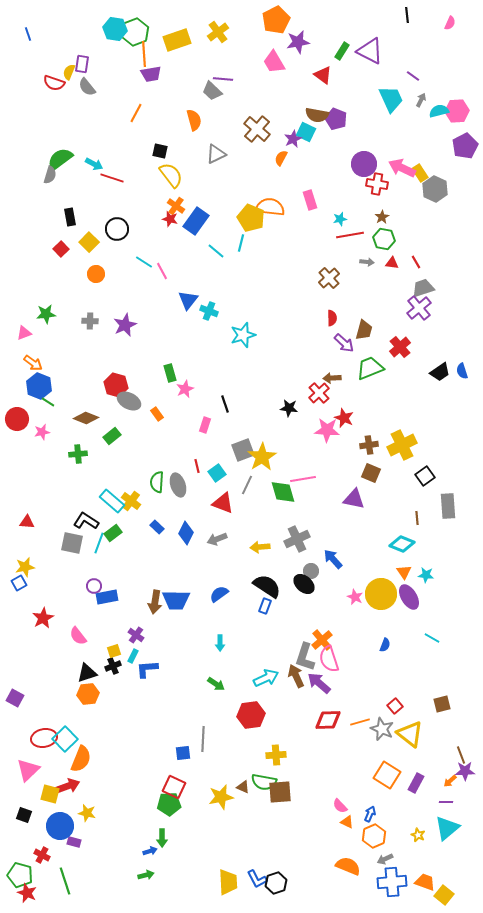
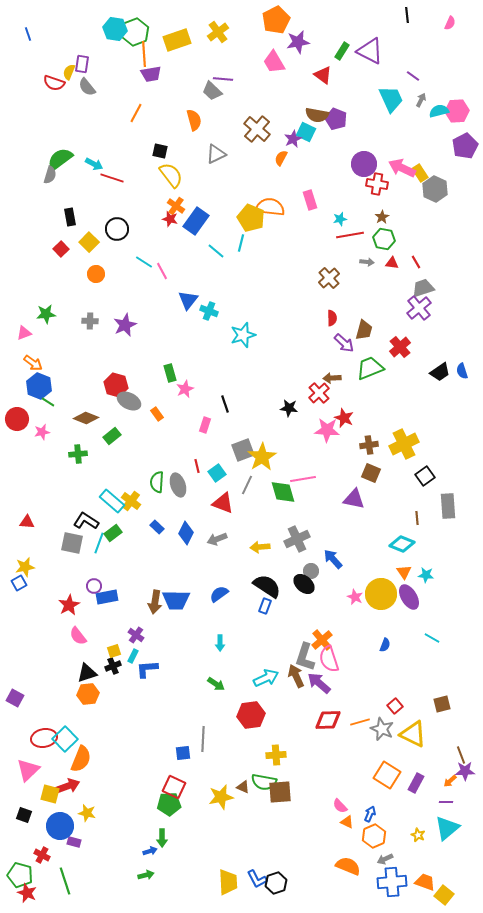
yellow cross at (402, 445): moved 2 px right, 1 px up
red star at (43, 618): moved 26 px right, 13 px up
yellow triangle at (410, 734): moved 3 px right; rotated 12 degrees counterclockwise
